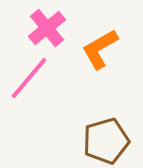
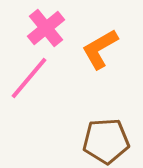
pink cross: moved 1 px left
brown pentagon: rotated 12 degrees clockwise
